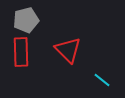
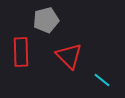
gray pentagon: moved 20 px right
red triangle: moved 1 px right, 6 px down
